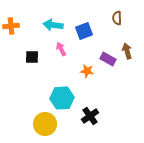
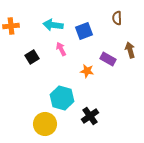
brown arrow: moved 3 px right, 1 px up
black square: rotated 32 degrees counterclockwise
cyan hexagon: rotated 20 degrees clockwise
